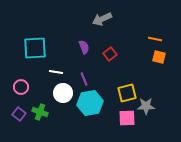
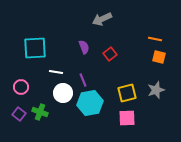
purple line: moved 1 px left, 1 px down
gray star: moved 10 px right, 16 px up; rotated 18 degrees counterclockwise
